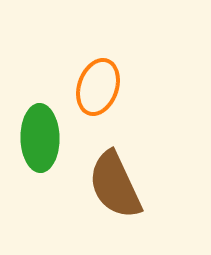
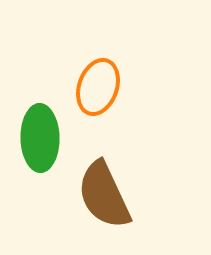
brown semicircle: moved 11 px left, 10 px down
